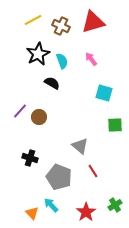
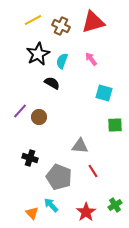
cyan semicircle: rotated 140 degrees counterclockwise
gray triangle: rotated 36 degrees counterclockwise
